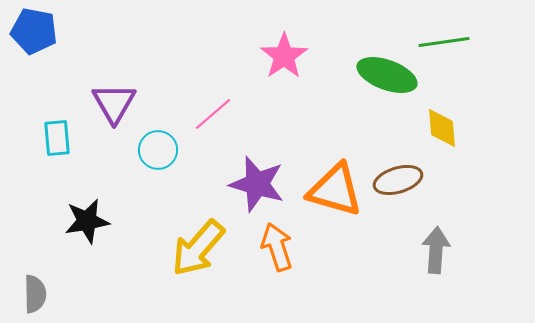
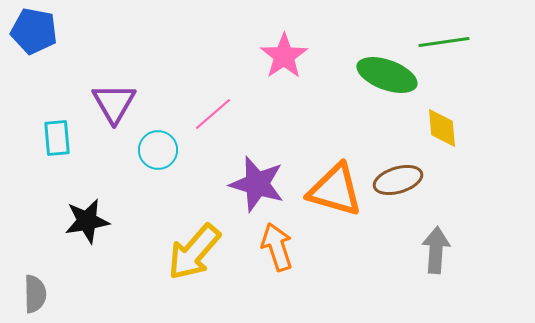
yellow arrow: moved 4 px left, 4 px down
